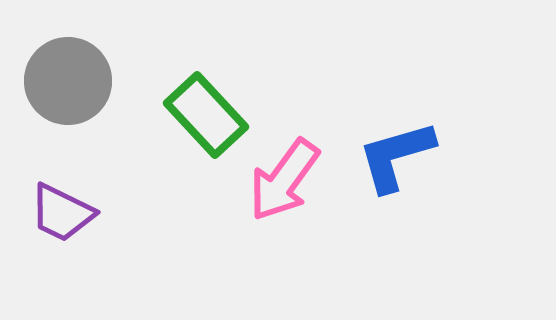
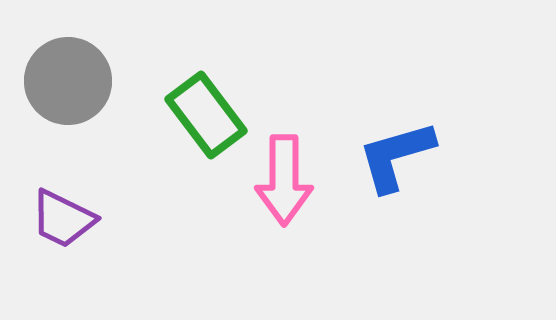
green rectangle: rotated 6 degrees clockwise
pink arrow: rotated 36 degrees counterclockwise
purple trapezoid: moved 1 px right, 6 px down
